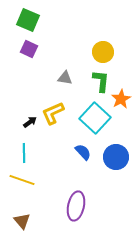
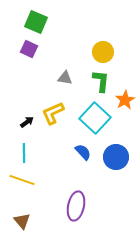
green square: moved 8 px right, 2 px down
orange star: moved 4 px right, 1 px down
black arrow: moved 3 px left
